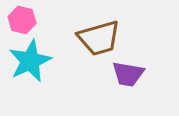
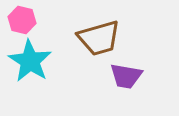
cyan star: rotated 15 degrees counterclockwise
purple trapezoid: moved 2 px left, 2 px down
